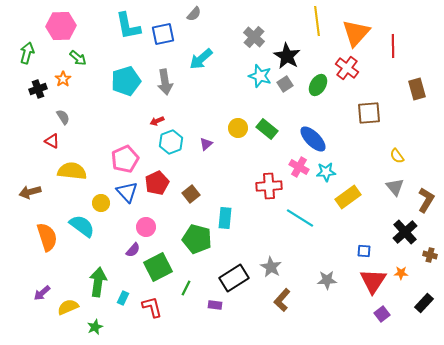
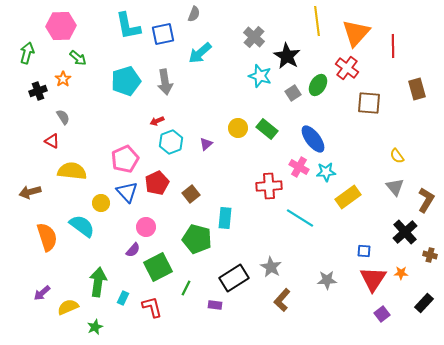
gray semicircle at (194, 14): rotated 21 degrees counterclockwise
cyan arrow at (201, 59): moved 1 px left, 6 px up
gray square at (285, 84): moved 8 px right, 9 px down
black cross at (38, 89): moved 2 px down
brown square at (369, 113): moved 10 px up; rotated 10 degrees clockwise
blue ellipse at (313, 139): rotated 8 degrees clockwise
red triangle at (373, 281): moved 2 px up
